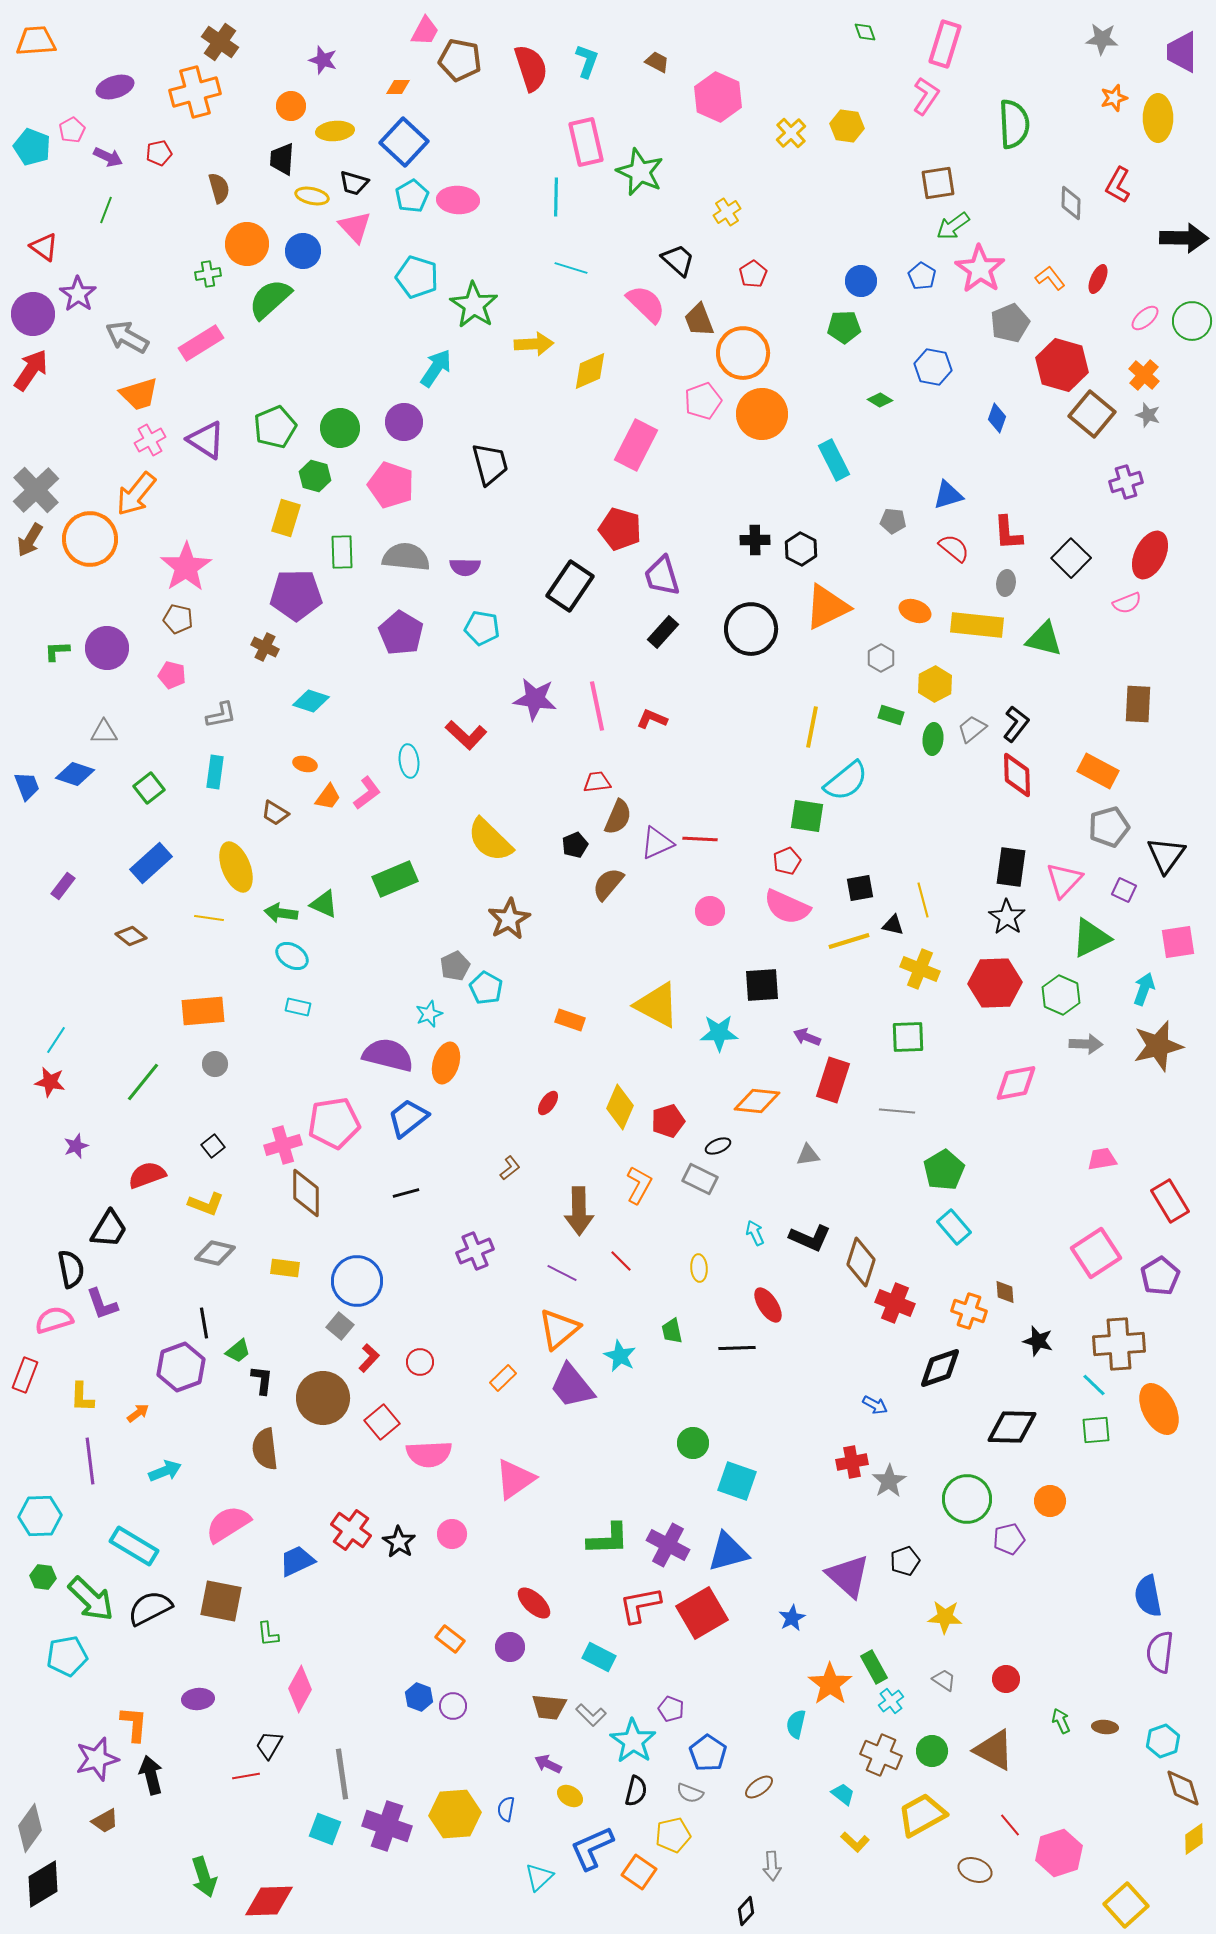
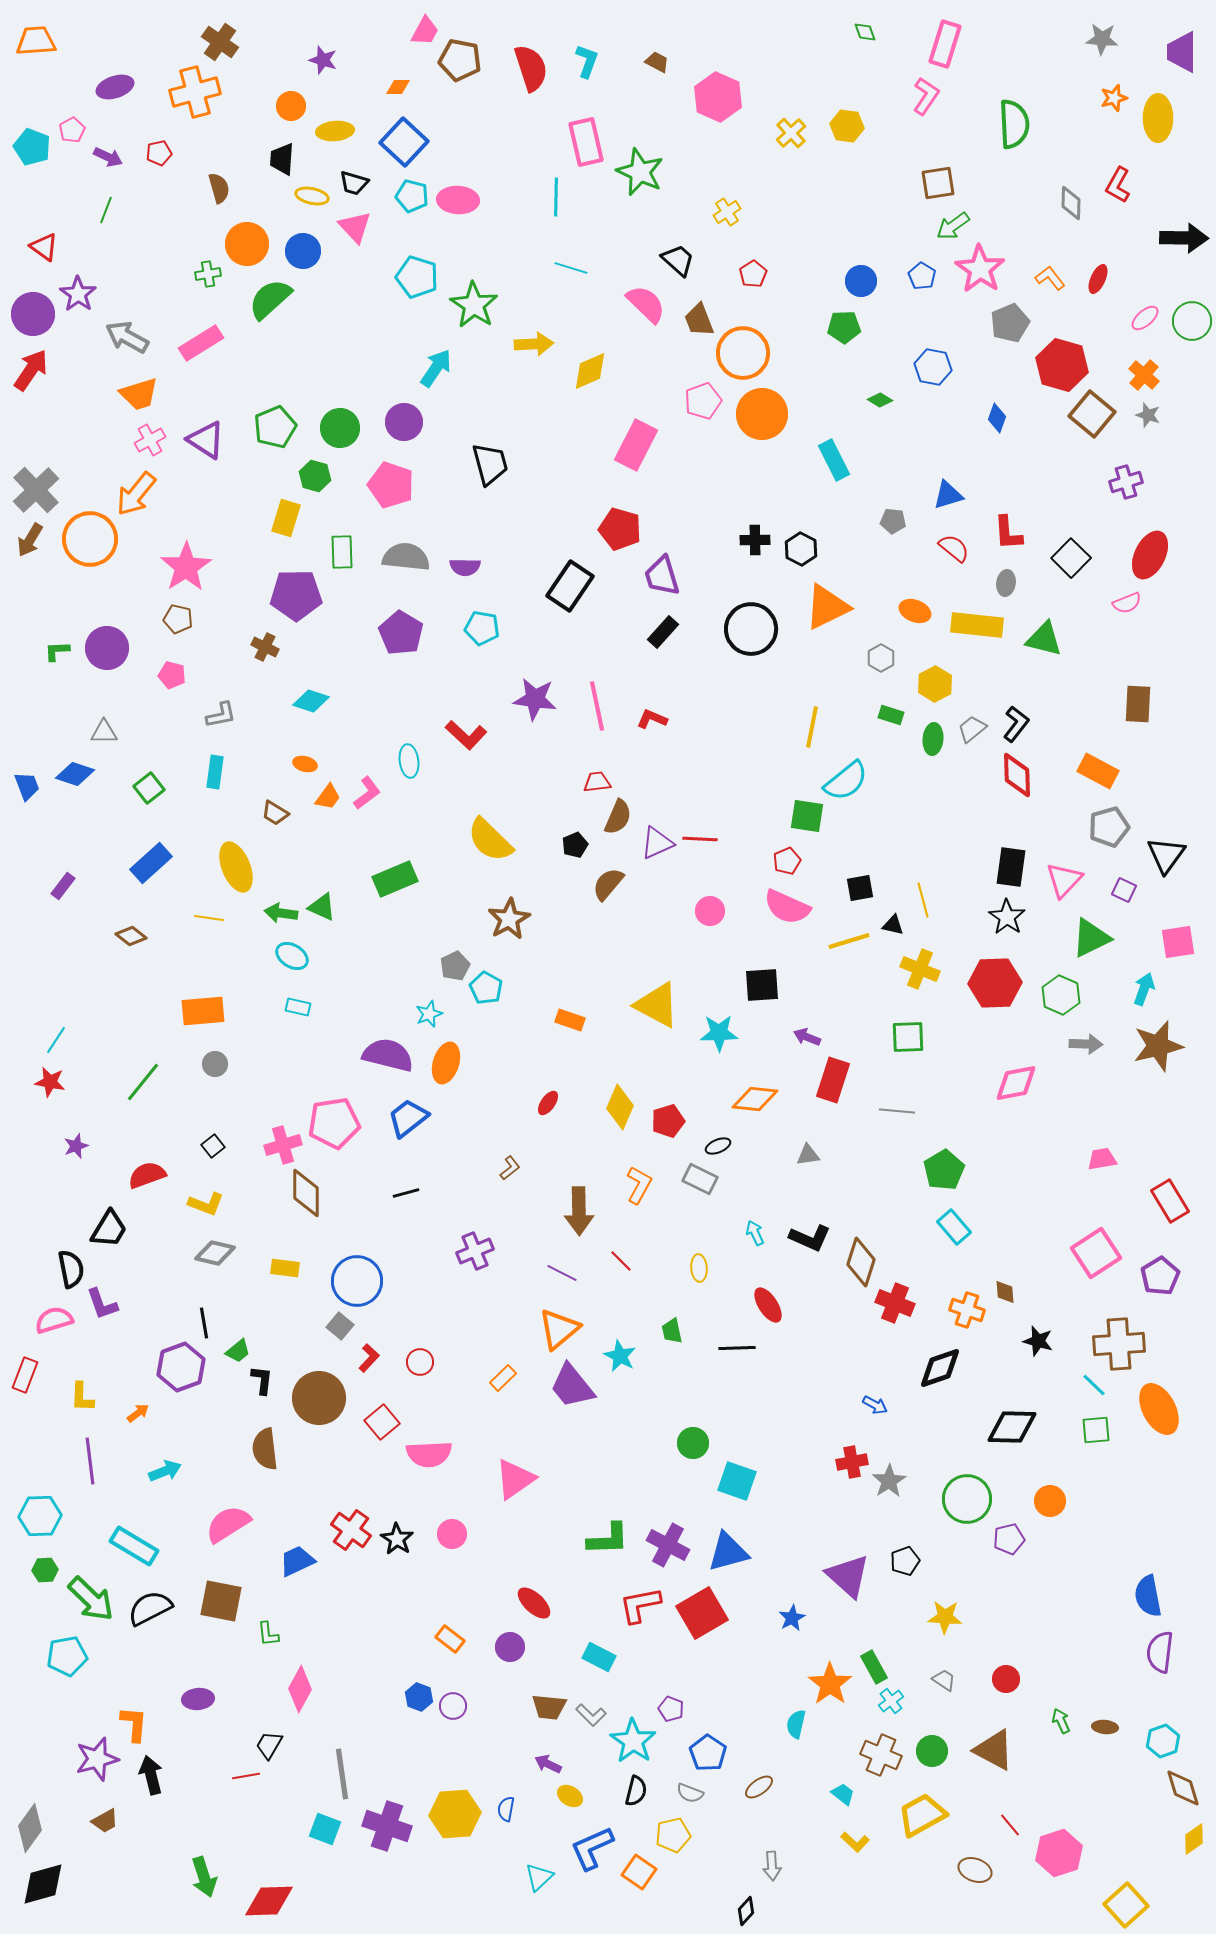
cyan pentagon at (412, 196): rotated 28 degrees counterclockwise
green triangle at (324, 904): moved 2 px left, 3 px down
orange diamond at (757, 1101): moved 2 px left, 2 px up
orange cross at (969, 1311): moved 2 px left, 1 px up
brown circle at (323, 1398): moved 4 px left
black star at (399, 1542): moved 2 px left, 3 px up
green hexagon at (43, 1577): moved 2 px right, 7 px up; rotated 10 degrees counterclockwise
black diamond at (43, 1884): rotated 15 degrees clockwise
